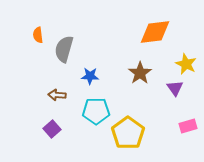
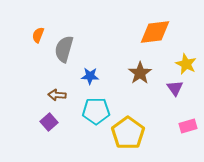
orange semicircle: rotated 28 degrees clockwise
purple square: moved 3 px left, 7 px up
